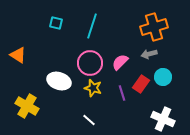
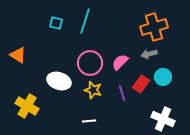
cyan line: moved 7 px left, 5 px up
yellow star: moved 2 px down
white line: moved 1 px down; rotated 48 degrees counterclockwise
